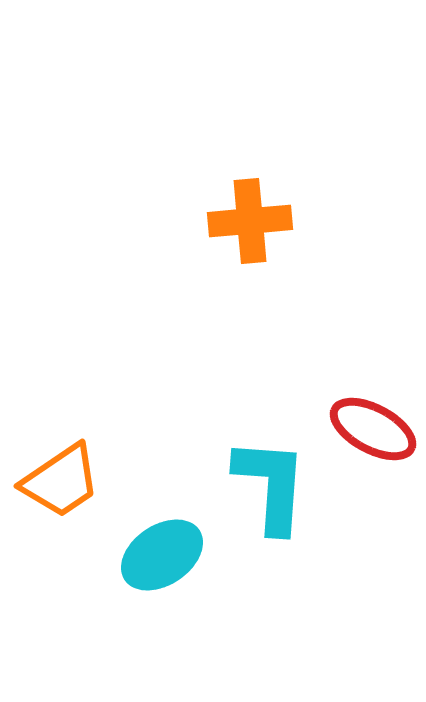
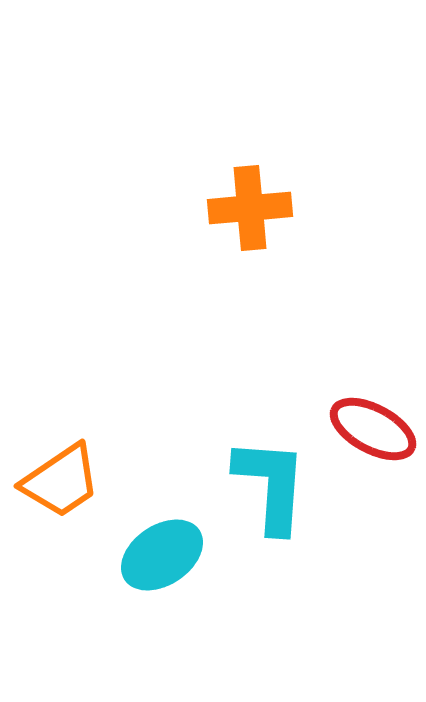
orange cross: moved 13 px up
